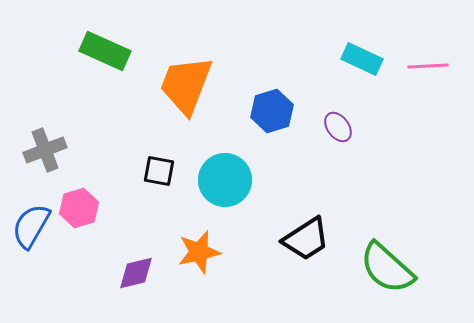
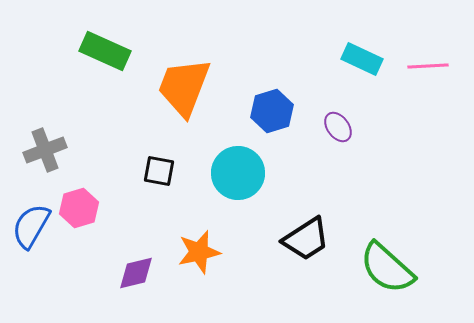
orange trapezoid: moved 2 px left, 2 px down
cyan circle: moved 13 px right, 7 px up
